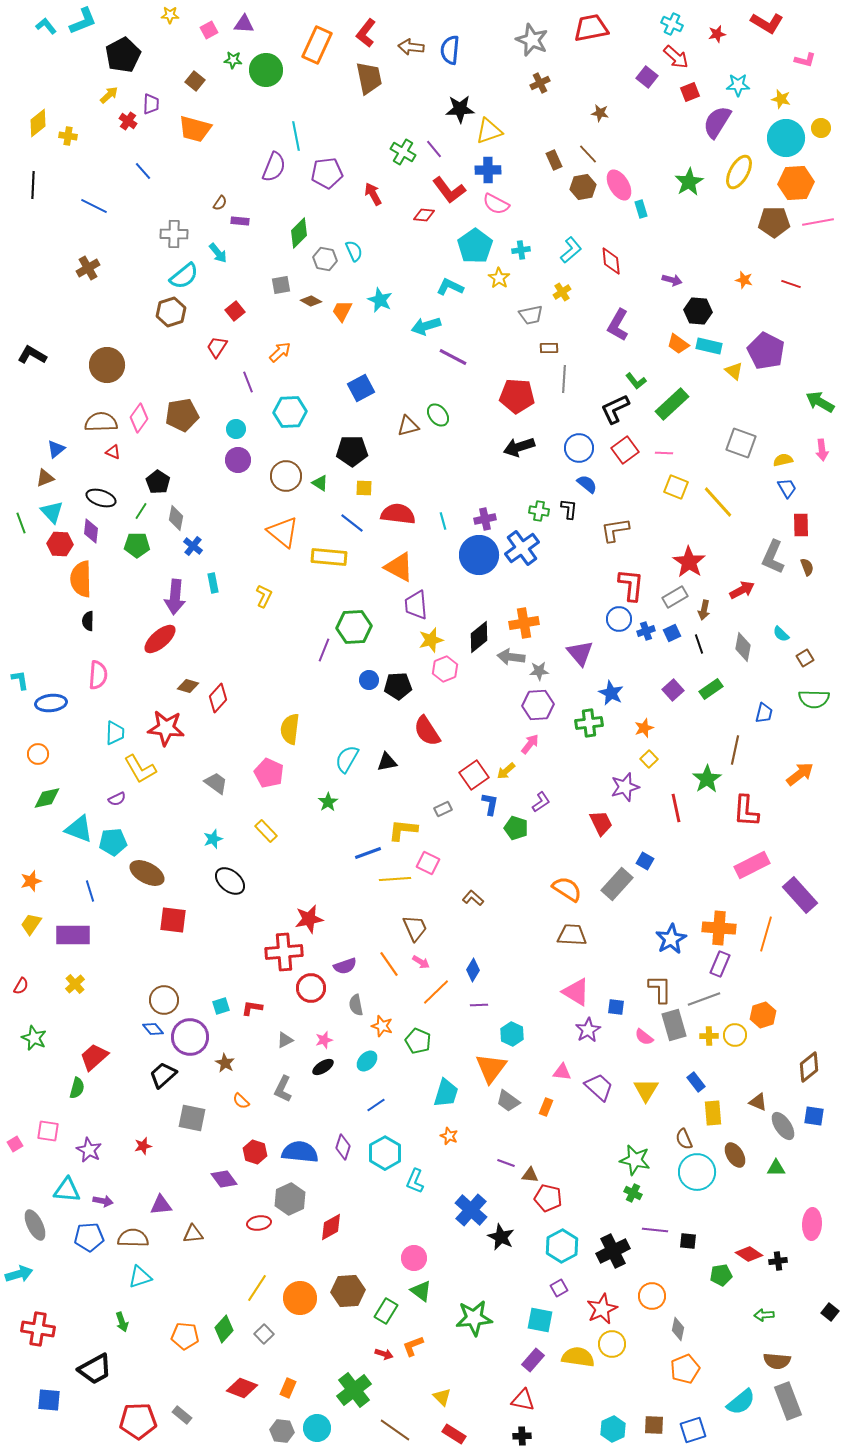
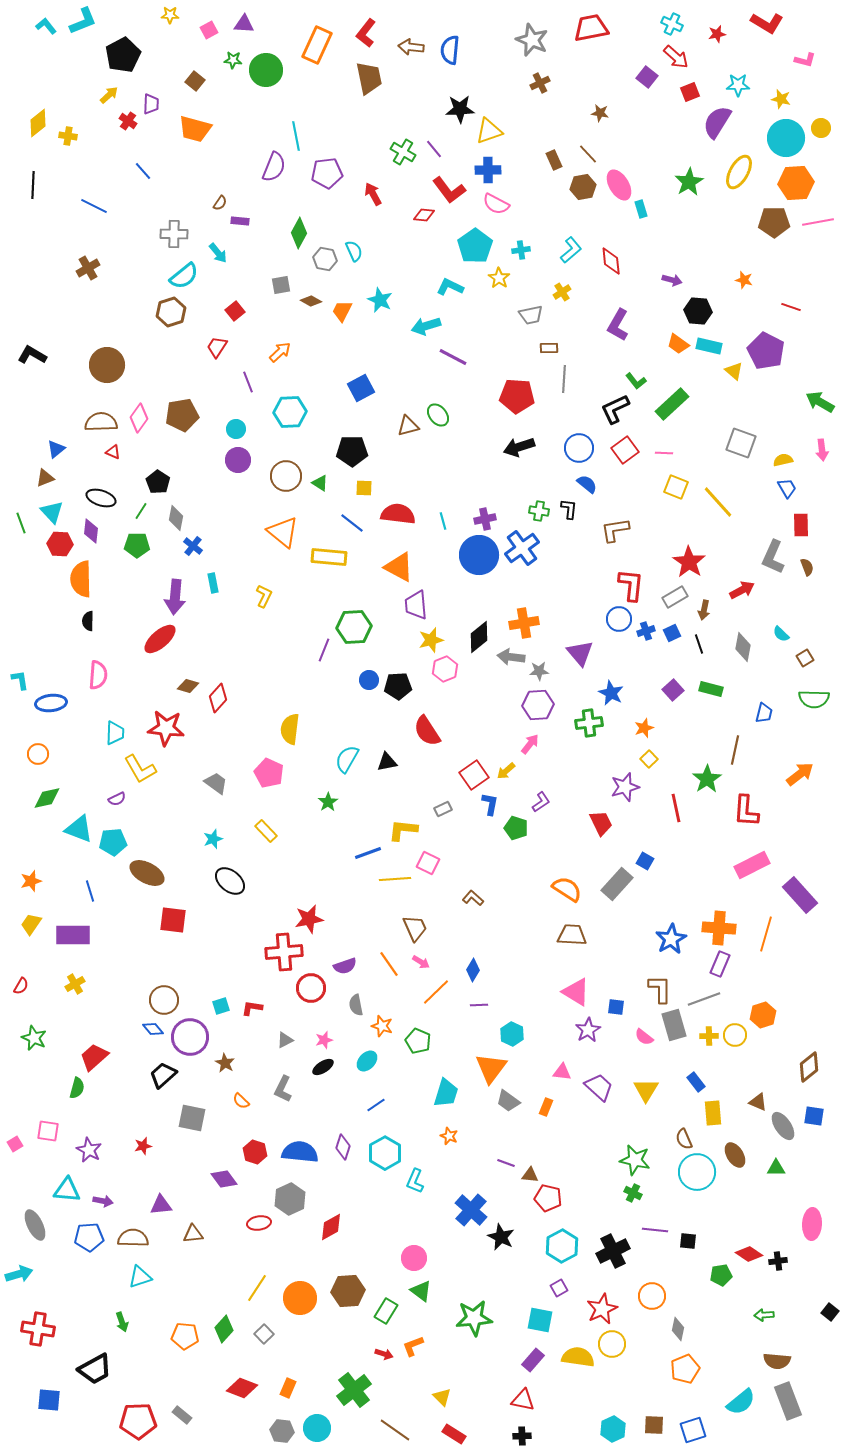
green diamond at (299, 233): rotated 16 degrees counterclockwise
red line at (791, 284): moved 23 px down
green rectangle at (711, 689): rotated 50 degrees clockwise
yellow cross at (75, 984): rotated 12 degrees clockwise
